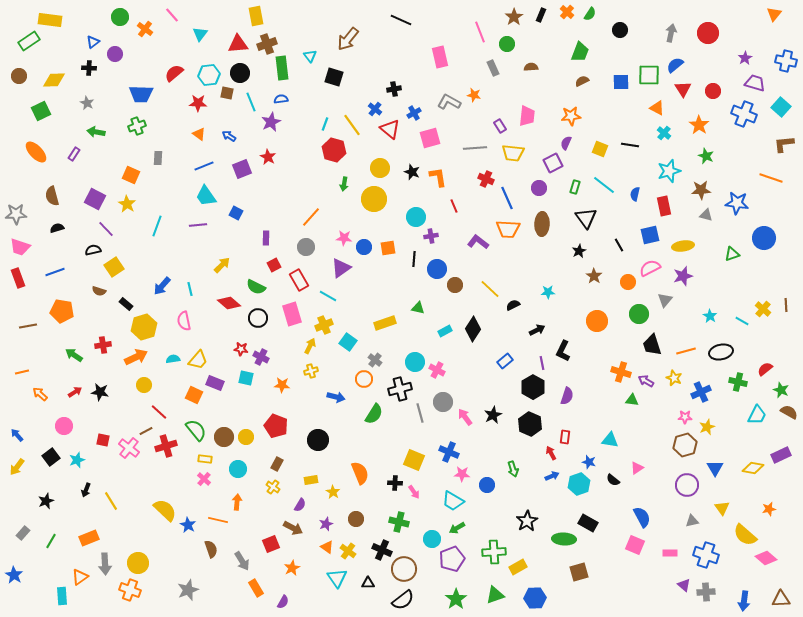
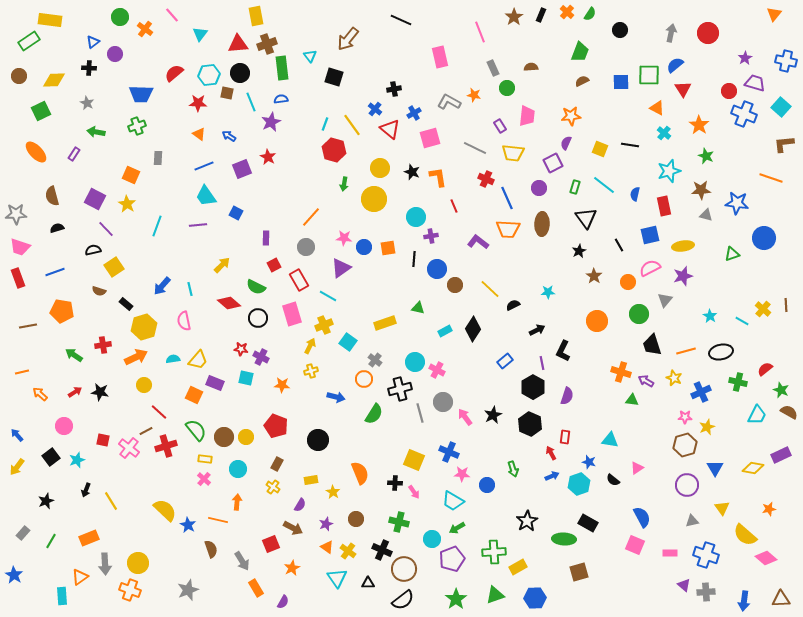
green circle at (507, 44): moved 44 px down
red circle at (713, 91): moved 16 px right
gray line at (475, 148): rotated 30 degrees clockwise
